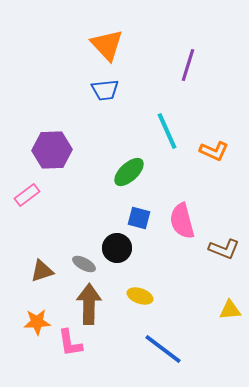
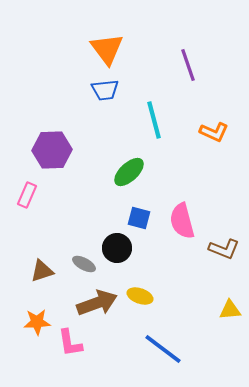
orange triangle: moved 4 px down; rotated 6 degrees clockwise
purple line: rotated 36 degrees counterclockwise
cyan line: moved 13 px left, 11 px up; rotated 9 degrees clockwise
orange L-shape: moved 19 px up
pink rectangle: rotated 30 degrees counterclockwise
brown arrow: moved 8 px right, 1 px up; rotated 69 degrees clockwise
